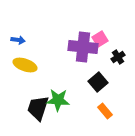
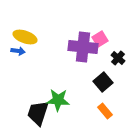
blue arrow: moved 11 px down
black cross: moved 1 px down; rotated 16 degrees counterclockwise
yellow ellipse: moved 28 px up
black square: moved 5 px right
black trapezoid: moved 5 px down
